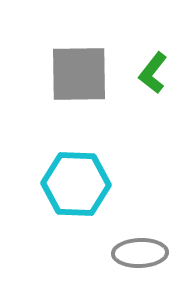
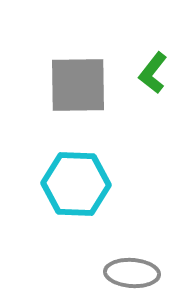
gray square: moved 1 px left, 11 px down
gray ellipse: moved 8 px left, 20 px down; rotated 6 degrees clockwise
